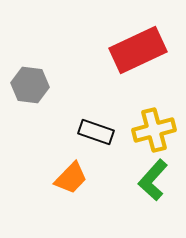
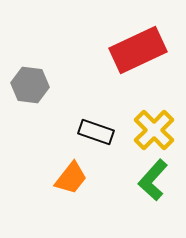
yellow cross: rotated 30 degrees counterclockwise
orange trapezoid: rotated 6 degrees counterclockwise
